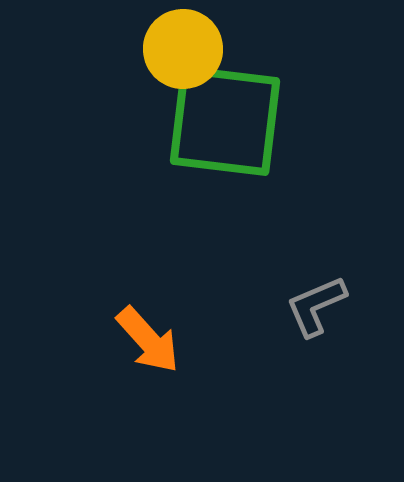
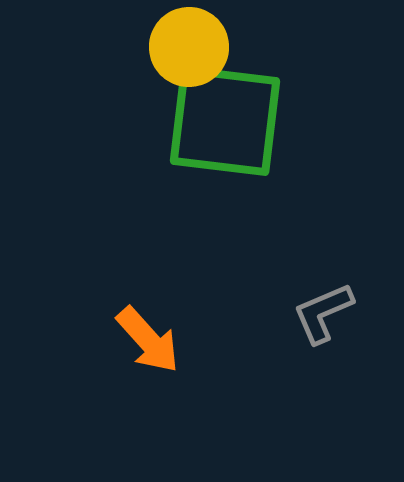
yellow circle: moved 6 px right, 2 px up
gray L-shape: moved 7 px right, 7 px down
